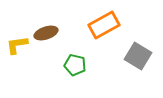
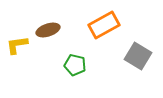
brown ellipse: moved 2 px right, 3 px up
